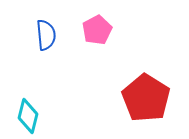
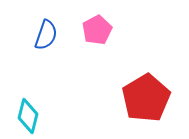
blue semicircle: rotated 24 degrees clockwise
red pentagon: rotated 9 degrees clockwise
